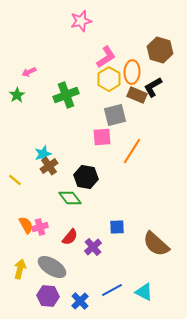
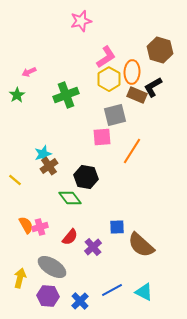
brown semicircle: moved 15 px left, 1 px down
yellow arrow: moved 9 px down
